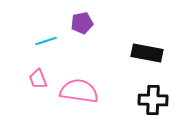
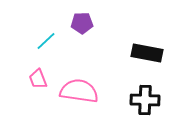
purple pentagon: rotated 10 degrees clockwise
cyan line: rotated 25 degrees counterclockwise
black cross: moved 8 px left
